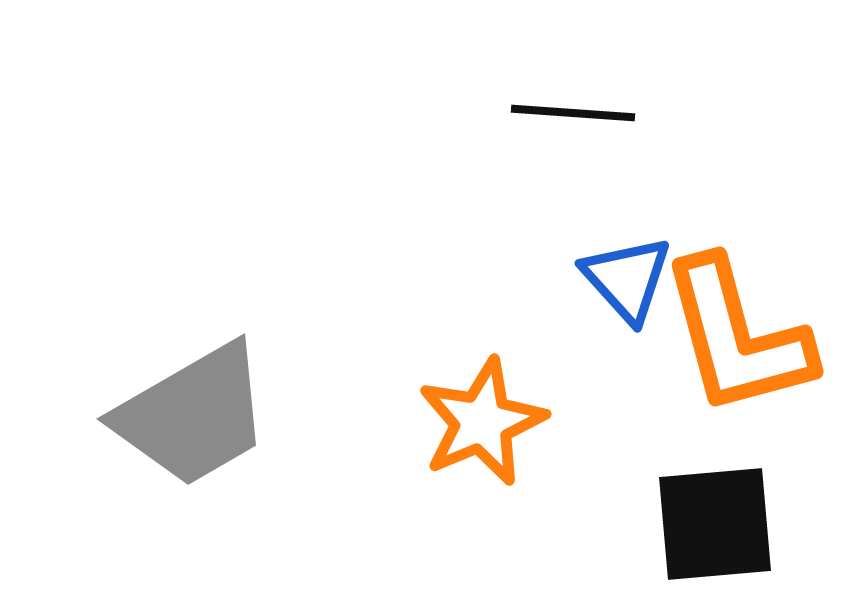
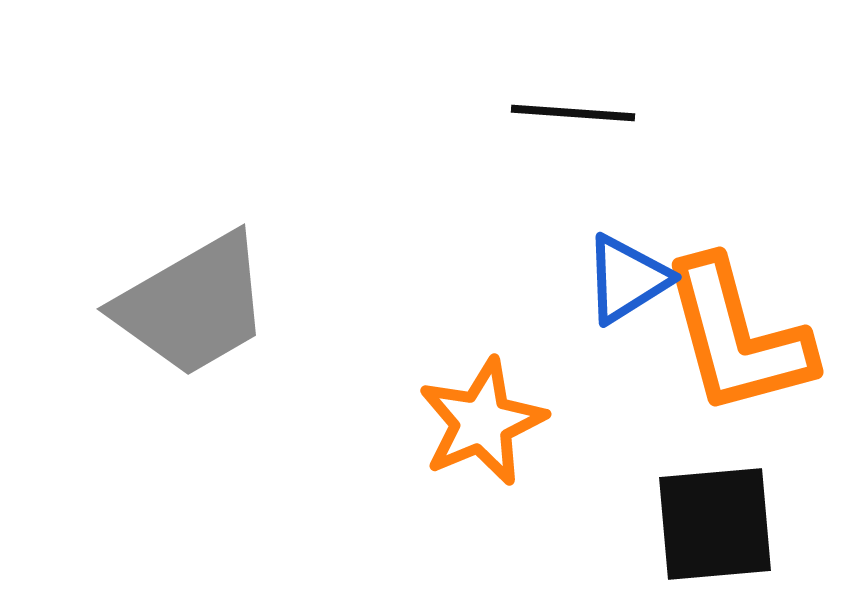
blue triangle: rotated 40 degrees clockwise
gray trapezoid: moved 110 px up
